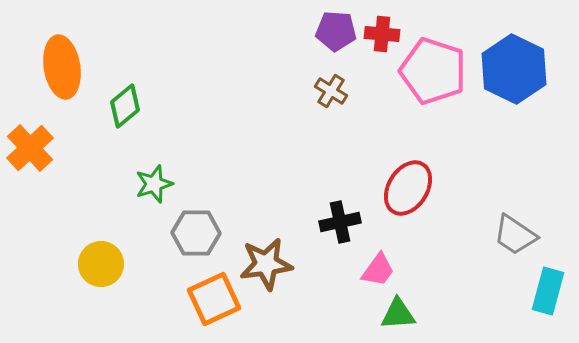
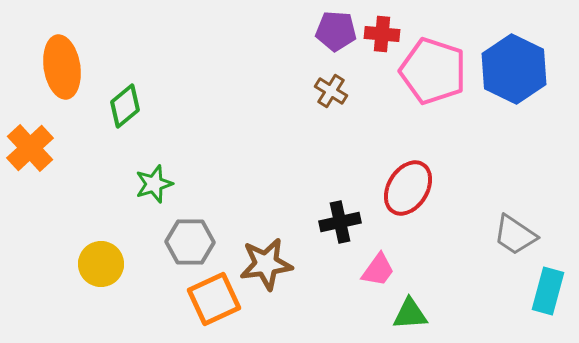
gray hexagon: moved 6 px left, 9 px down
green triangle: moved 12 px right
